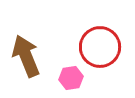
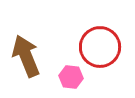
pink hexagon: moved 1 px up; rotated 15 degrees clockwise
